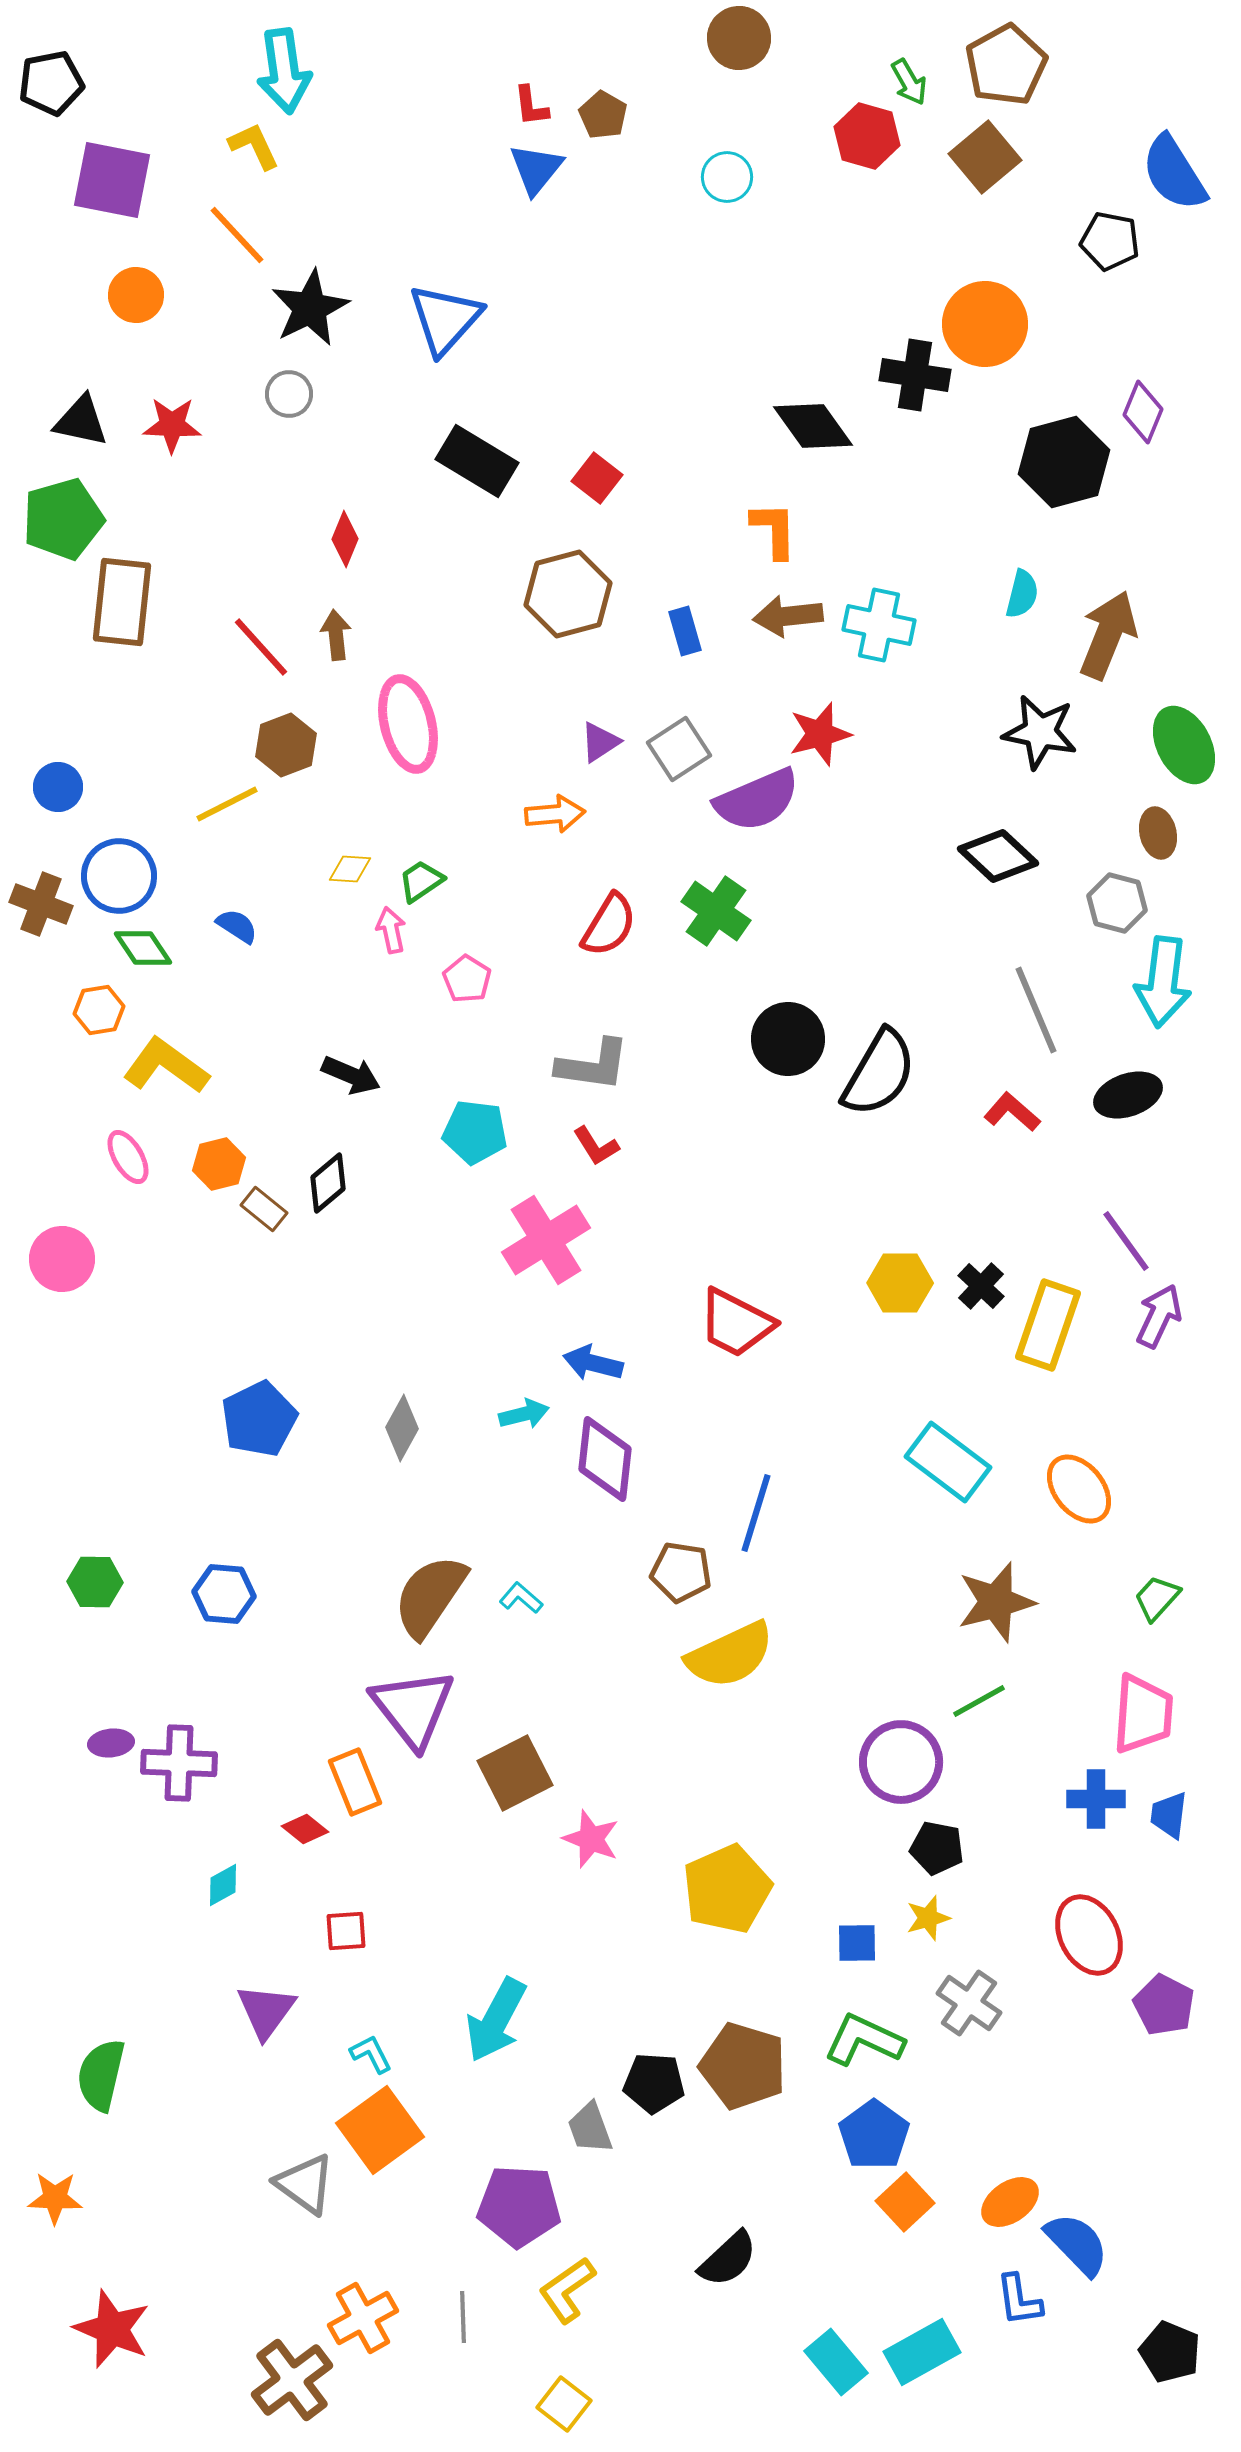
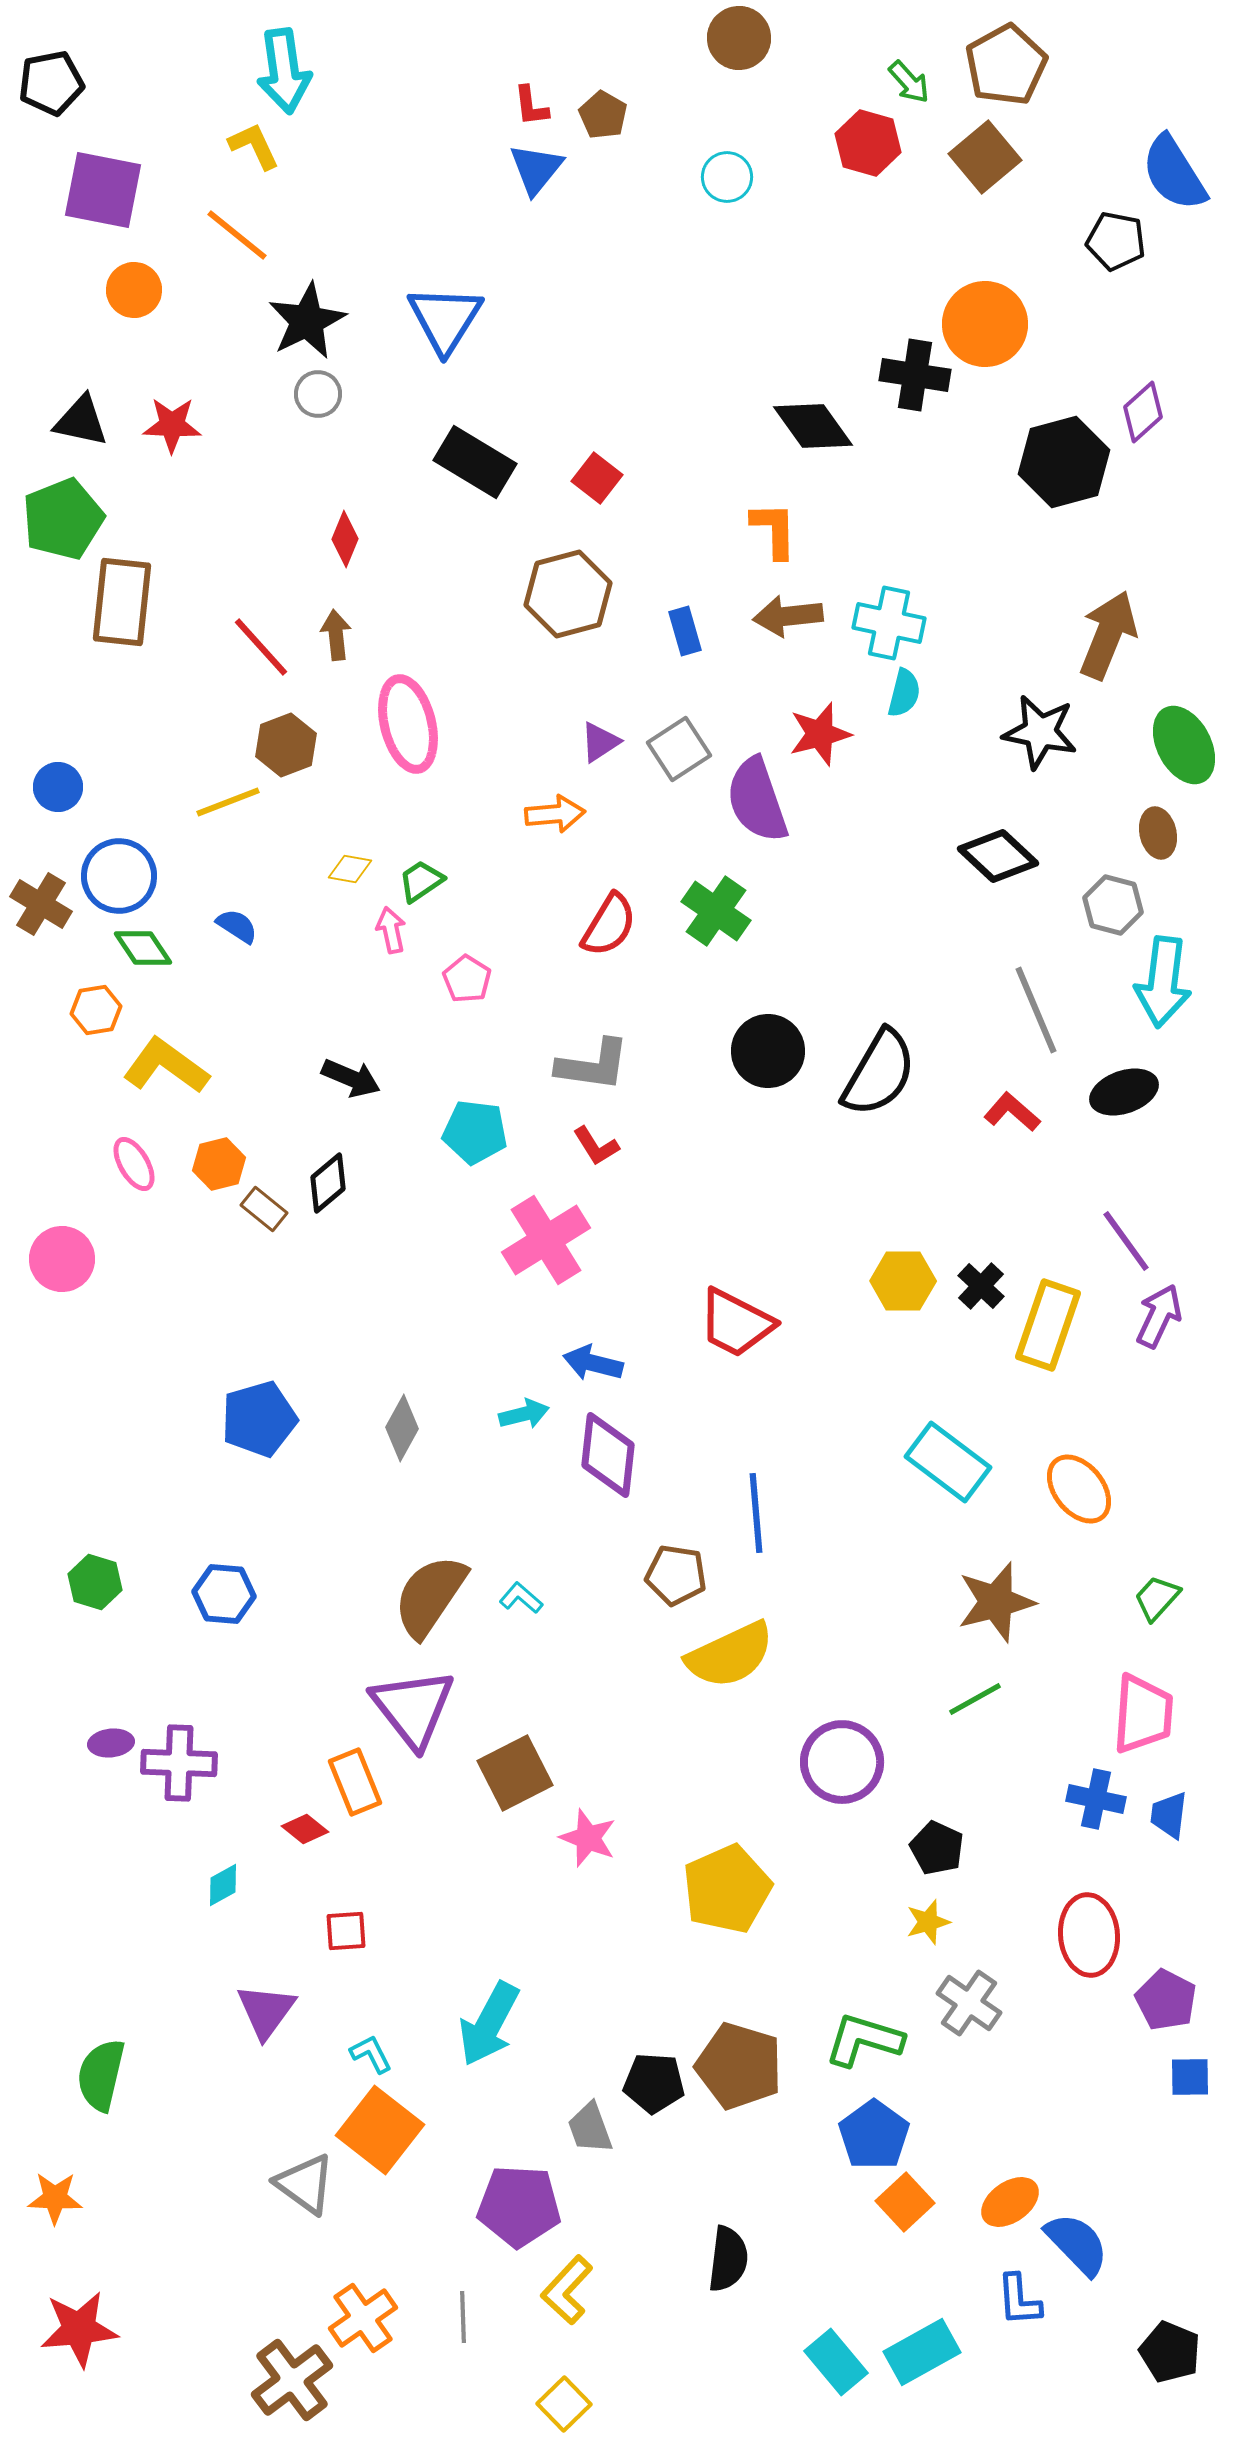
green arrow at (909, 82): rotated 12 degrees counterclockwise
red hexagon at (867, 136): moved 1 px right, 7 px down
purple square at (112, 180): moved 9 px left, 10 px down
orange line at (237, 235): rotated 8 degrees counterclockwise
black pentagon at (1110, 241): moved 6 px right
orange circle at (136, 295): moved 2 px left, 5 px up
black star at (310, 308): moved 3 px left, 13 px down
blue triangle at (445, 319): rotated 10 degrees counterclockwise
gray circle at (289, 394): moved 29 px right
purple diamond at (1143, 412): rotated 26 degrees clockwise
black rectangle at (477, 461): moved 2 px left, 1 px down
green pentagon at (63, 519): rotated 6 degrees counterclockwise
cyan semicircle at (1022, 594): moved 118 px left, 99 px down
cyan cross at (879, 625): moved 10 px right, 2 px up
purple semicircle at (757, 800): rotated 94 degrees clockwise
yellow line at (227, 804): moved 1 px right, 2 px up; rotated 6 degrees clockwise
yellow diamond at (350, 869): rotated 6 degrees clockwise
gray hexagon at (1117, 903): moved 4 px left, 2 px down
brown cross at (41, 904): rotated 10 degrees clockwise
orange hexagon at (99, 1010): moved 3 px left
black circle at (788, 1039): moved 20 px left, 12 px down
black arrow at (351, 1075): moved 3 px down
black ellipse at (1128, 1095): moved 4 px left, 3 px up
pink ellipse at (128, 1157): moved 6 px right, 7 px down
yellow hexagon at (900, 1283): moved 3 px right, 2 px up
blue pentagon at (259, 1419): rotated 10 degrees clockwise
purple diamond at (605, 1459): moved 3 px right, 4 px up
blue line at (756, 1513): rotated 22 degrees counterclockwise
brown pentagon at (681, 1572): moved 5 px left, 3 px down
green hexagon at (95, 1582): rotated 16 degrees clockwise
green line at (979, 1701): moved 4 px left, 2 px up
purple circle at (901, 1762): moved 59 px left
blue cross at (1096, 1799): rotated 12 degrees clockwise
pink star at (591, 1839): moved 3 px left, 1 px up
black pentagon at (937, 1848): rotated 14 degrees clockwise
yellow star at (928, 1918): moved 4 px down
red ellipse at (1089, 1935): rotated 22 degrees clockwise
blue square at (857, 1943): moved 333 px right, 134 px down
purple pentagon at (1164, 2005): moved 2 px right, 5 px up
cyan arrow at (496, 2020): moved 7 px left, 4 px down
green L-shape at (864, 2040): rotated 8 degrees counterclockwise
brown pentagon at (743, 2066): moved 4 px left
orange square at (380, 2130): rotated 16 degrees counterclockwise
black semicircle at (728, 2259): rotated 40 degrees counterclockwise
yellow L-shape at (567, 2290): rotated 12 degrees counterclockwise
blue L-shape at (1019, 2300): rotated 4 degrees clockwise
orange cross at (363, 2318): rotated 6 degrees counterclockwise
red star at (112, 2329): moved 33 px left; rotated 28 degrees counterclockwise
yellow square at (564, 2404): rotated 8 degrees clockwise
